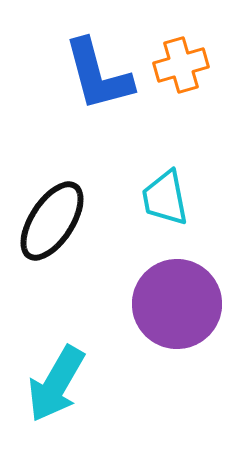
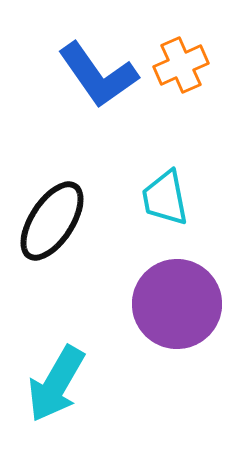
orange cross: rotated 8 degrees counterclockwise
blue L-shape: rotated 20 degrees counterclockwise
